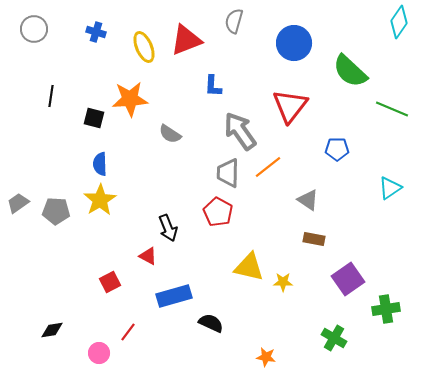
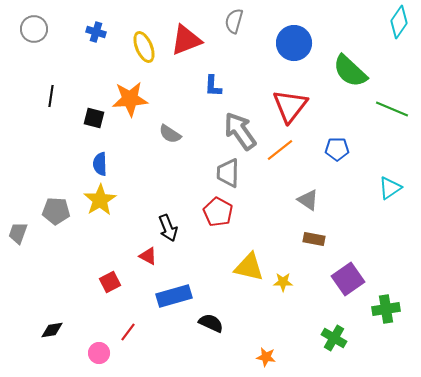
orange line at (268, 167): moved 12 px right, 17 px up
gray trapezoid at (18, 203): moved 30 px down; rotated 35 degrees counterclockwise
